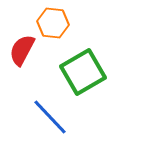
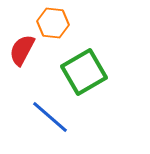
green square: moved 1 px right
blue line: rotated 6 degrees counterclockwise
